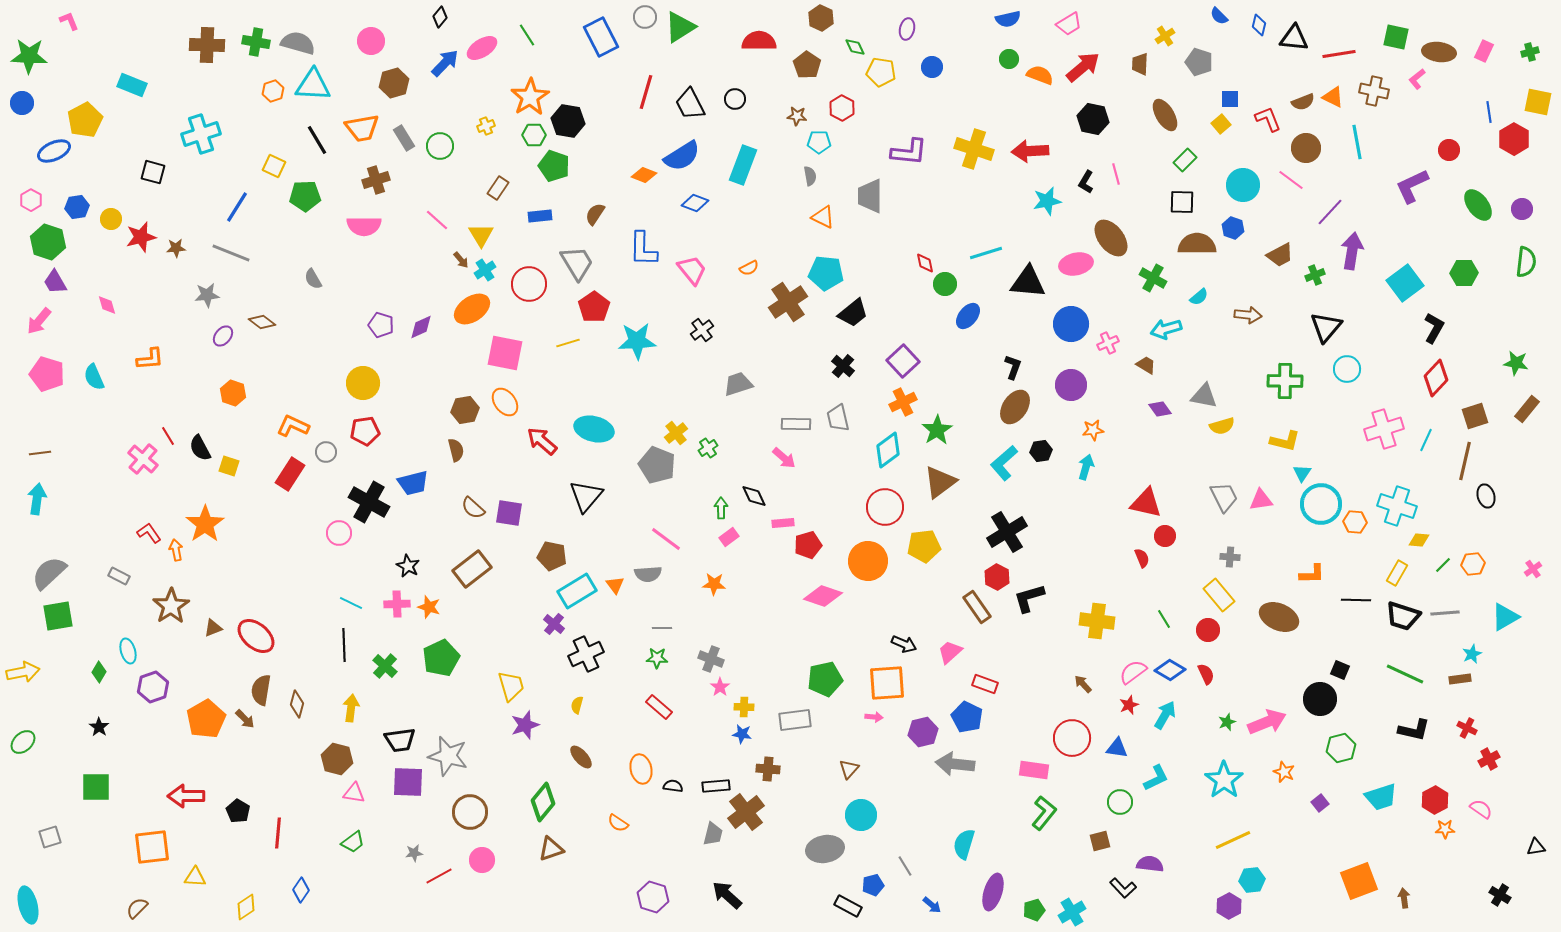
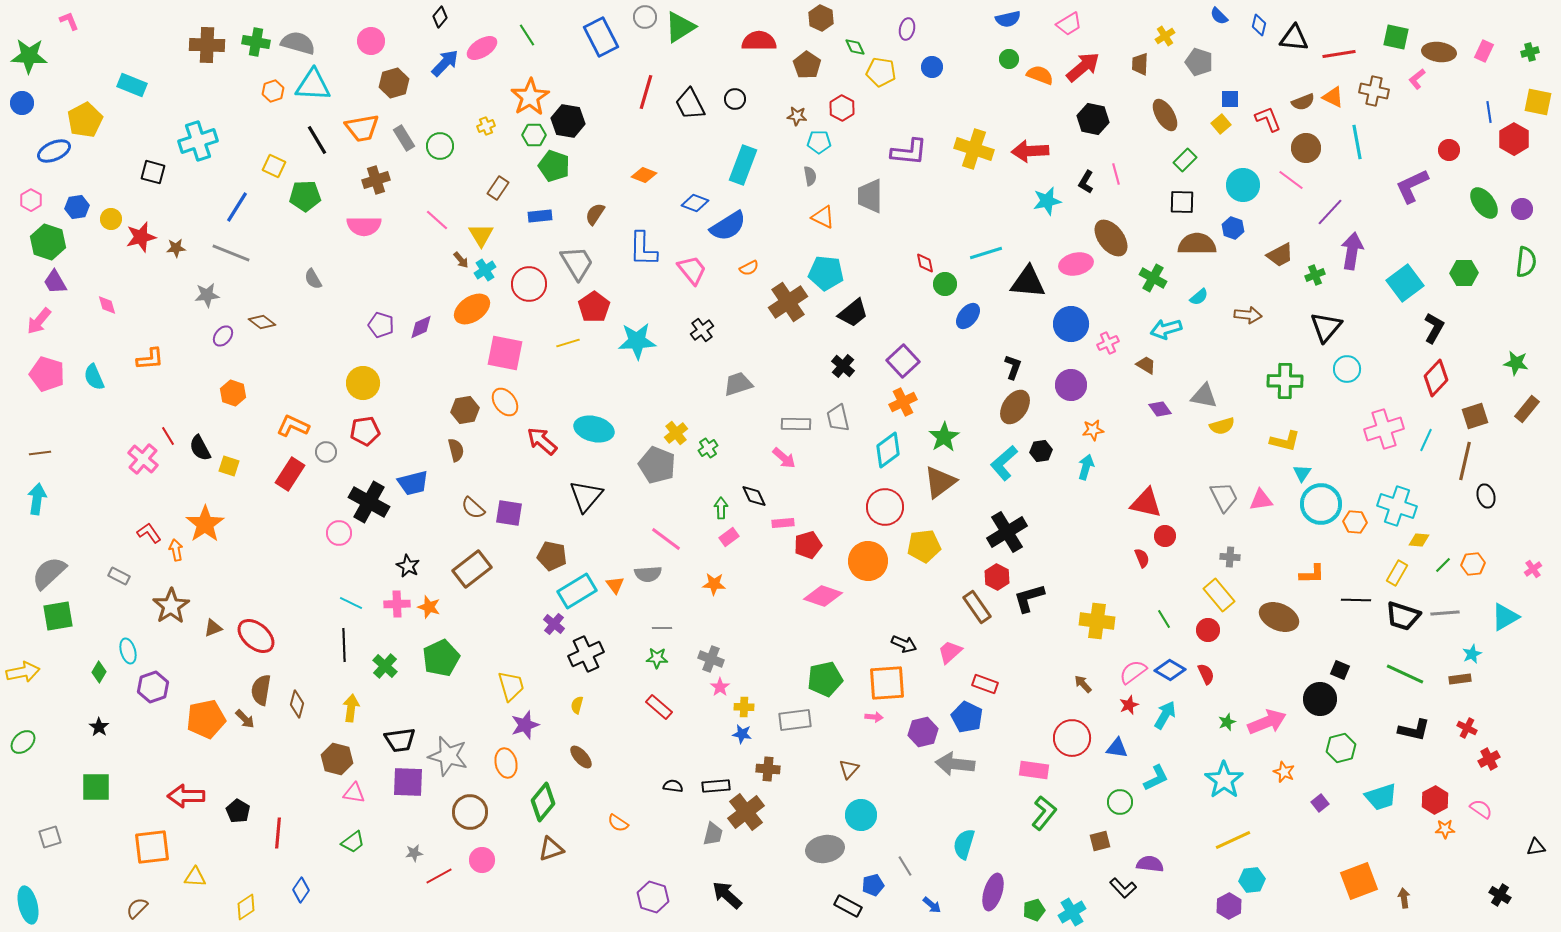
cyan cross at (201, 134): moved 3 px left, 7 px down
blue semicircle at (682, 156): moved 46 px right, 70 px down
green ellipse at (1478, 205): moved 6 px right, 2 px up
green star at (937, 430): moved 7 px right, 7 px down
orange pentagon at (206, 719): rotated 18 degrees clockwise
orange ellipse at (641, 769): moved 135 px left, 6 px up
